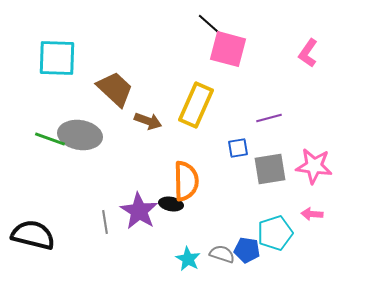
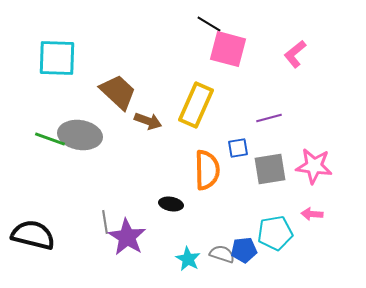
black line: rotated 10 degrees counterclockwise
pink L-shape: moved 13 px left, 1 px down; rotated 16 degrees clockwise
brown trapezoid: moved 3 px right, 3 px down
orange semicircle: moved 21 px right, 11 px up
purple star: moved 12 px left, 26 px down
cyan pentagon: rotated 8 degrees clockwise
blue pentagon: moved 3 px left; rotated 15 degrees counterclockwise
